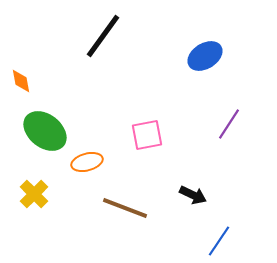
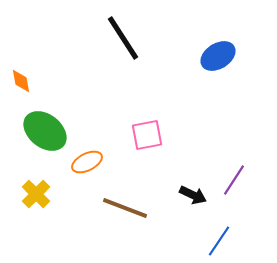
black line: moved 20 px right, 2 px down; rotated 69 degrees counterclockwise
blue ellipse: moved 13 px right
purple line: moved 5 px right, 56 px down
orange ellipse: rotated 12 degrees counterclockwise
yellow cross: moved 2 px right
